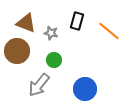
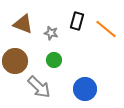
brown triangle: moved 3 px left, 1 px down
orange line: moved 3 px left, 2 px up
brown circle: moved 2 px left, 10 px down
gray arrow: moved 2 px down; rotated 85 degrees counterclockwise
